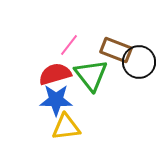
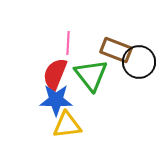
pink line: moved 1 px left, 2 px up; rotated 35 degrees counterclockwise
red semicircle: rotated 52 degrees counterclockwise
yellow triangle: moved 1 px right, 2 px up
